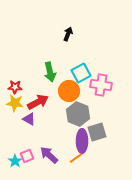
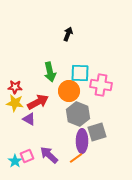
cyan square: moved 1 px left; rotated 30 degrees clockwise
